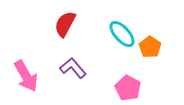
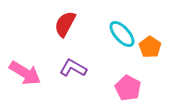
purple L-shape: rotated 20 degrees counterclockwise
pink arrow: moved 1 px left, 3 px up; rotated 28 degrees counterclockwise
